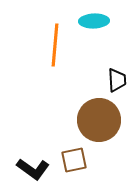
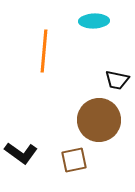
orange line: moved 11 px left, 6 px down
black trapezoid: rotated 105 degrees clockwise
black L-shape: moved 12 px left, 16 px up
